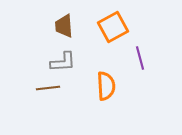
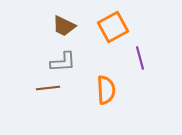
brown trapezoid: rotated 60 degrees counterclockwise
orange semicircle: moved 4 px down
